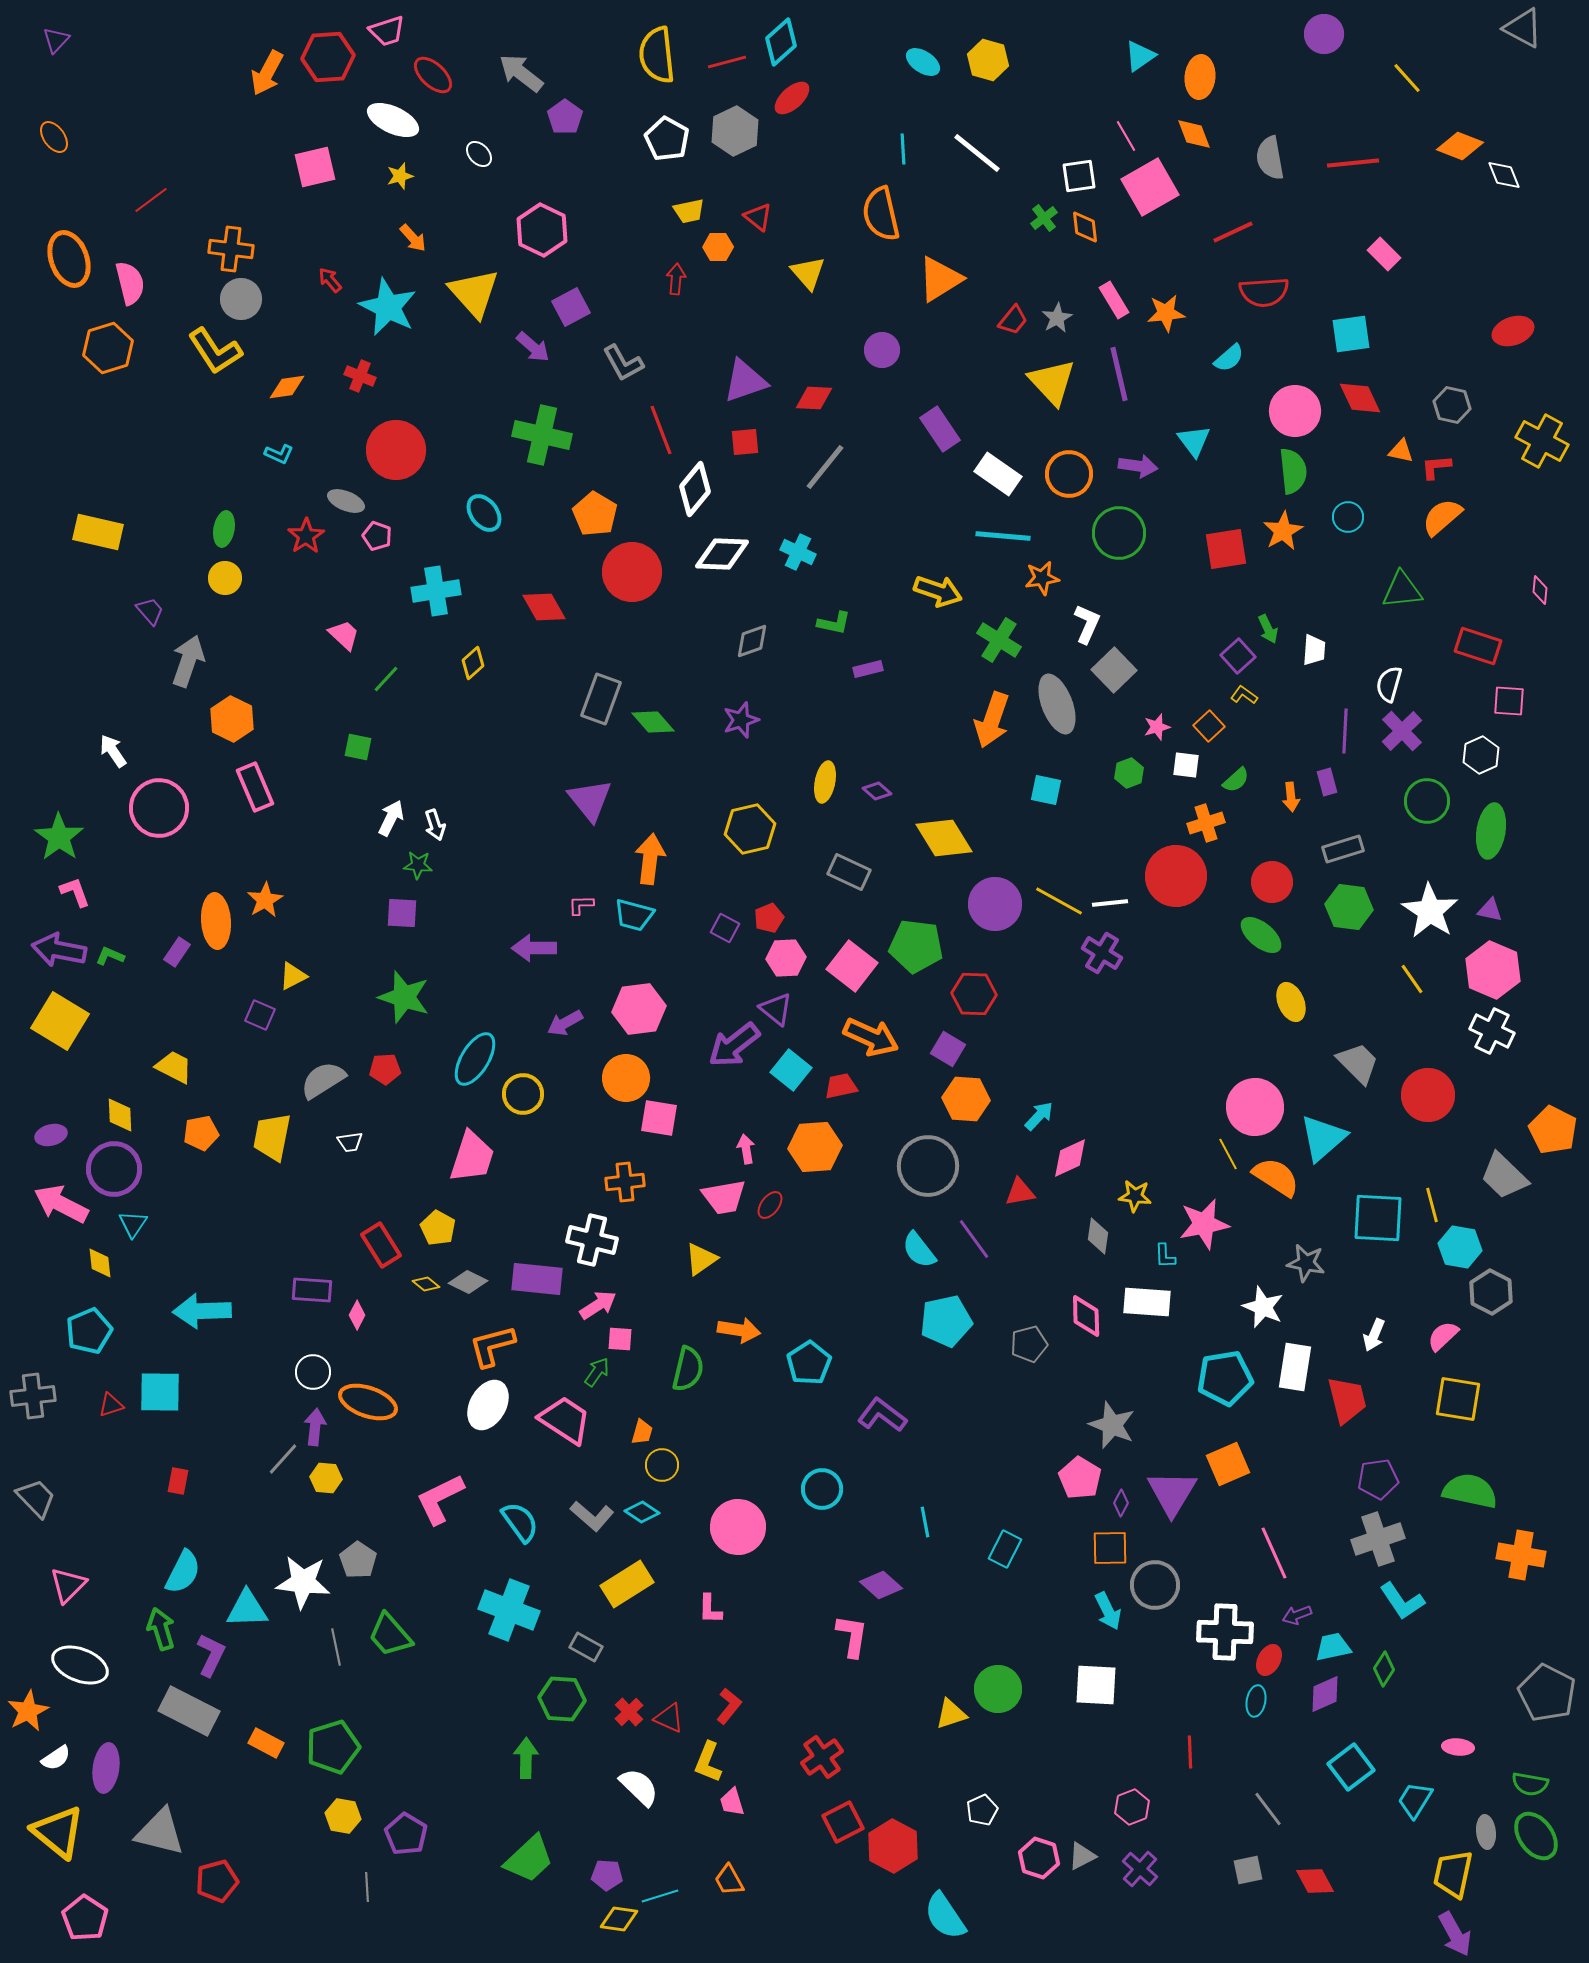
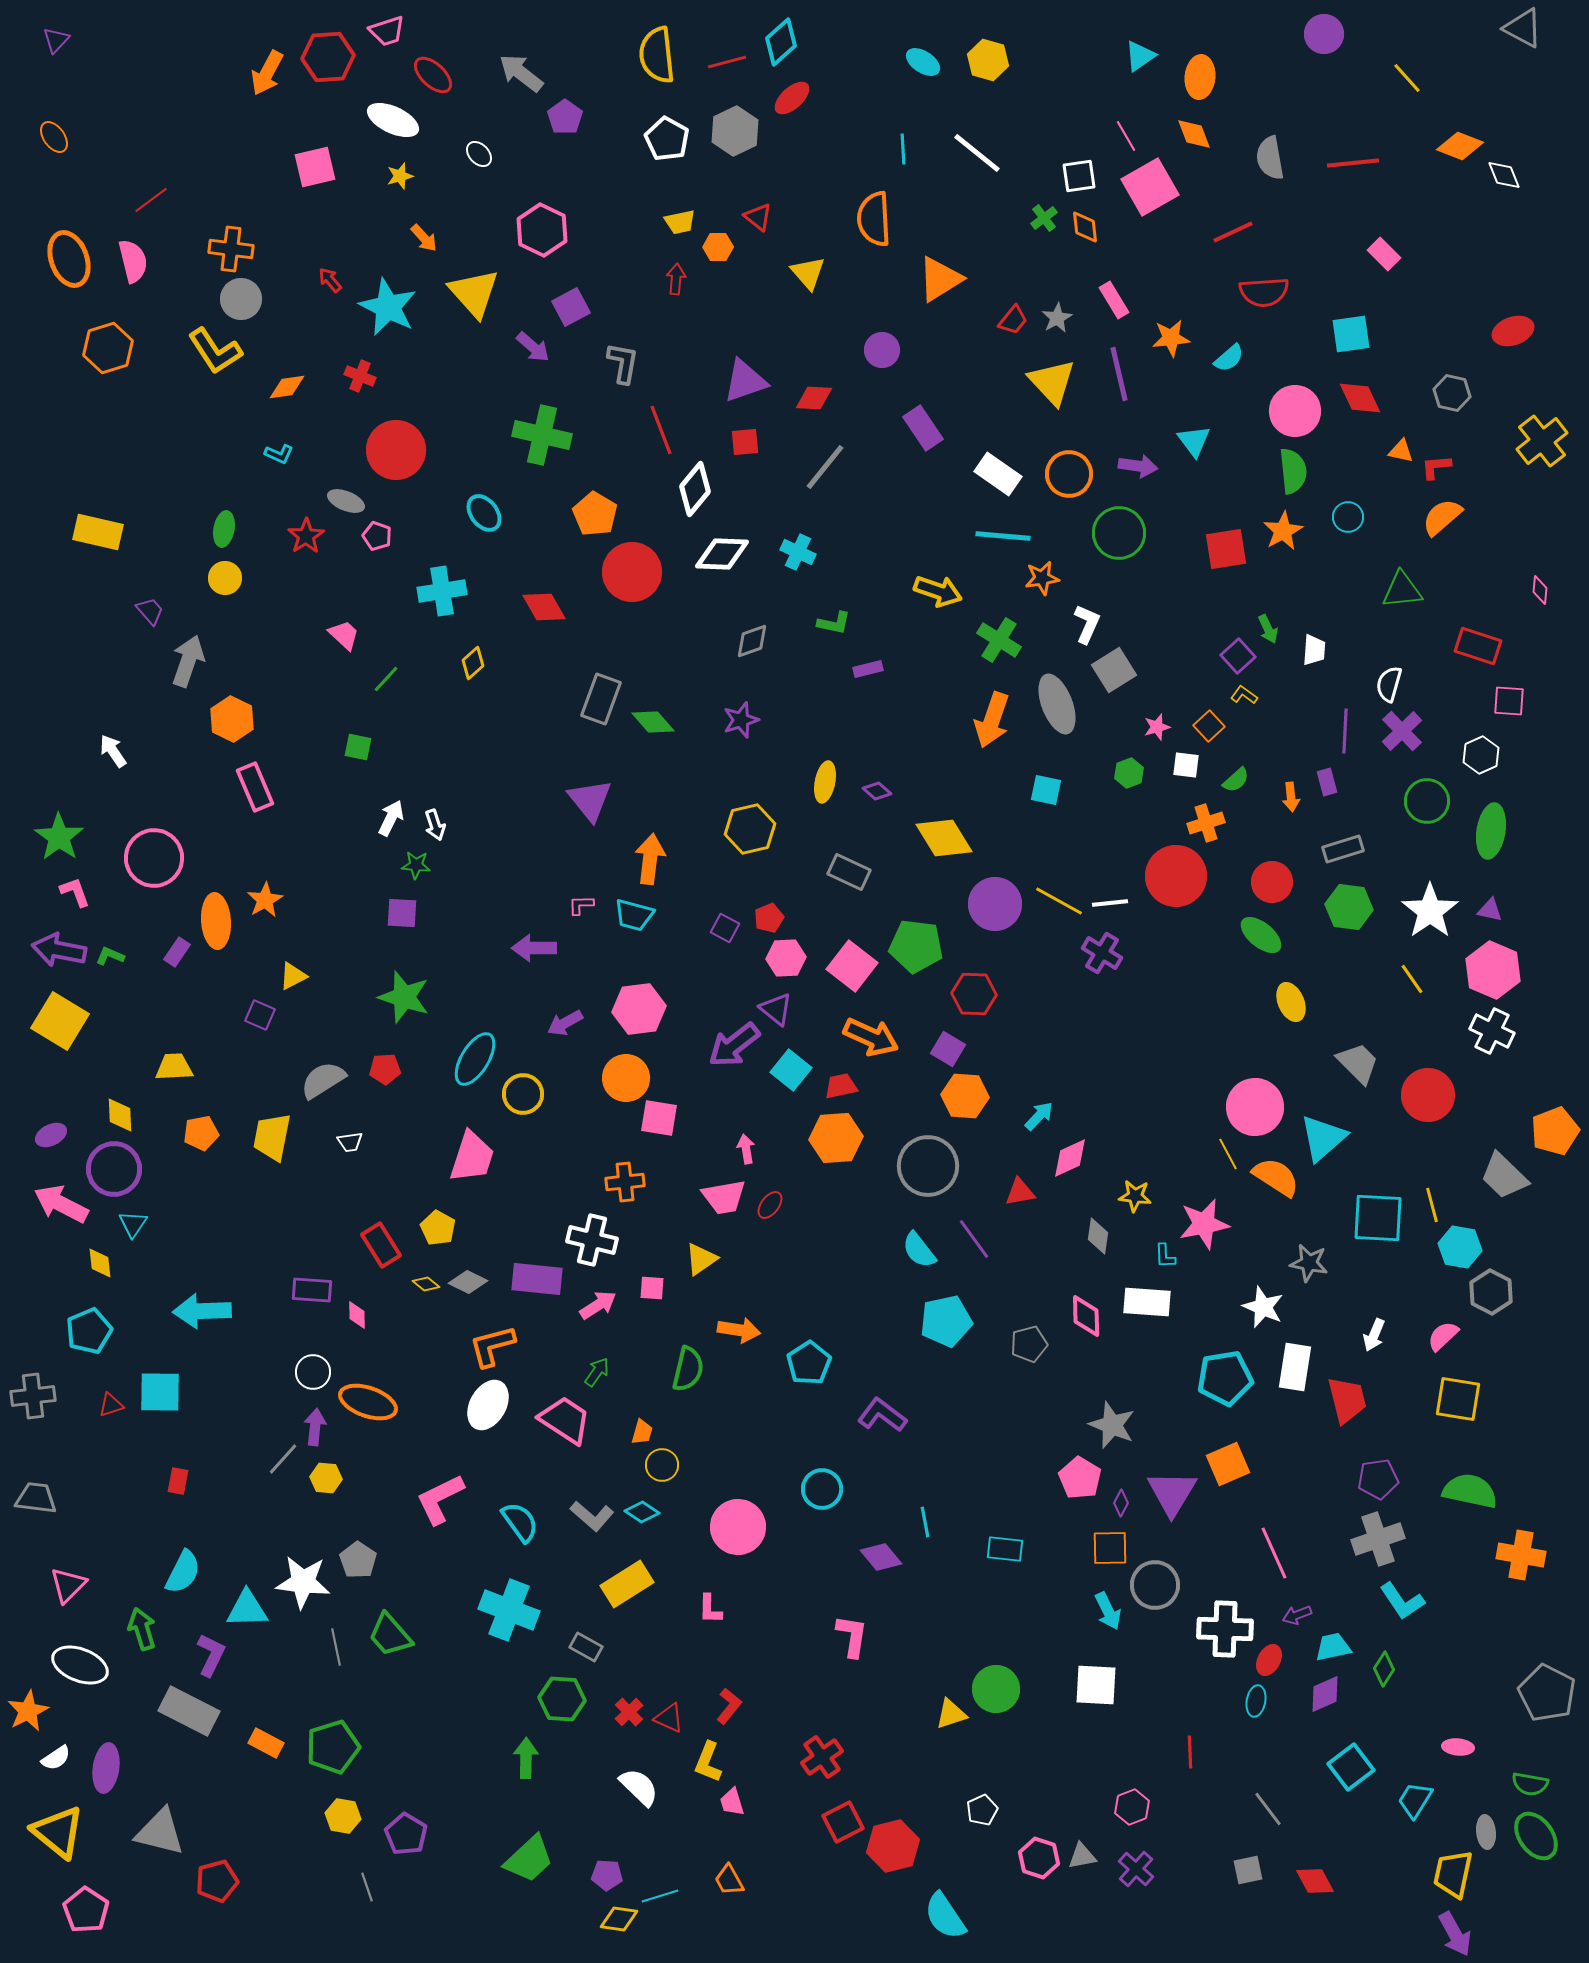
yellow trapezoid at (689, 211): moved 9 px left, 11 px down
orange semicircle at (881, 214): moved 7 px left, 5 px down; rotated 10 degrees clockwise
orange arrow at (413, 238): moved 11 px right
pink semicircle at (130, 283): moved 3 px right, 22 px up
orange star at (1166, 313): moved 5 px right, 25 px down
gray L-shape at (623, 363): rotated 141 degrees counterclockwise
gray hexagon at (1452, 405): moved 12 px up
purple rectangle at (940, 429): moved 17 px left, 1 px up
yellow cross at (1542, 441): rotated 24 degrees clockwise
cyan cross at (436, 591): moved 6 px right
gray square at (1114, 670): rotated 12 degrees clockwise
pink circle at (159, 808): moved 5 px left, 50 px down
green star at (418, 865): moved 2 px left
white star at (1430, 911): rotated 4 degrees clockwise
yellow trapezoid at (174, 1067): rotated 30 degrees counterclockwise
orange hexagon at (966, 1099): moved 1 px left, 3 px up
orange pentagon at (1553, 1130): moved 2 px right, 1 px down; rotated 24 degrees clockwise
purple ellipse at (51, 1135): rotated 12 degrees counterclockwise
orange hexagon at (815, 1147): moved 21 px right, 9 px up
gray star at (1306, 1263): moved 3 px right
pink diamond at (357, 1315): rotated 28 degrees counterclockwise
pink square at (620, 1339): moved 32 px right, 51 px up
gray trapezoid at (36, 1498): rotated 39 degrees counterclockwise
cyan rectangle at (1005, 1549): rotated 69 degrees clockwise
purple diamond at (881, 1585): moved 28 px up; rotated 9 degrees clockwise
green arrow at (161, 1629): moved 19 px left
white cross at (1225, 1632): moved 3 px up
green circle at (998, 1689): moved 2 px left
red hexagon at (893, 1846): rotated 18 degrees clockwise
gray triangle at (1082, 1856): rotated 16 degrees clockwise
purple cross at (1140, 1869): moved 4 px left
gray line at (367, 1887): rotated 16 degrees counterclockwise
pink pentagon at (85, 1918): moved 1 px right, 8 px up
